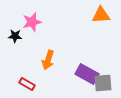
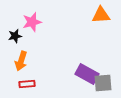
black star: rotated 16 degrees counterclockwise
orange arrow: moved 27 px left, 1 px down
red rectangle: rotated 35 degrees counterclockwise
